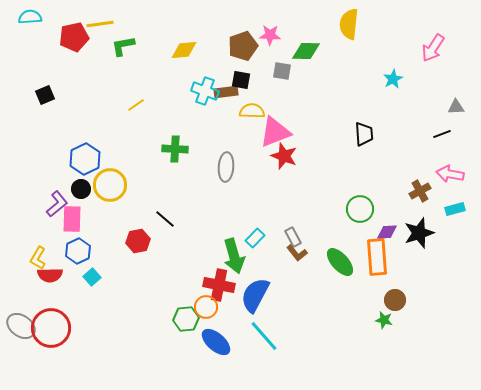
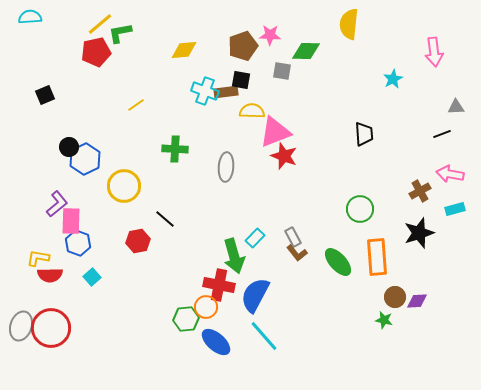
yellow line at (100, 24): rotated 32 degrees counterclockwise
red pentagon at (74, 37): moved 22 px right, 15 px down
green L-shape at (123, 46): moved 3 px left, 13 px up
pink arrow at (433, 48): moved 1 px right, 4 px down; rotated 40 degrees counterclockwise
yellow circle at (110, 185): moved 14 px right, 1 px down
black circle at (81, 189): moved 12 px left, 42 px up
pink rectangle at (72, 219): moved 1 px left, 2 px down
purple diamond at (387, 232): moved 30 px right, 69 px down
blue hexagon at (78, 251): moved 8 px up; rotated 15 degrees counterclockwise
yellow L-shape at (38, 258): rotated 70 degrees clockwise
green ellipse at (340, 262): moved 2 px left
brown circle at (395, 300): moved 3 px up
gray ellipse at (21, 326): rotated 72 degrees clockwise
